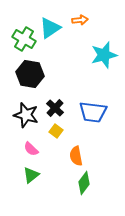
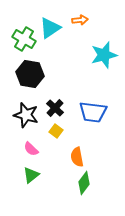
orange semicircle: moved 1 px right, 1 px down
